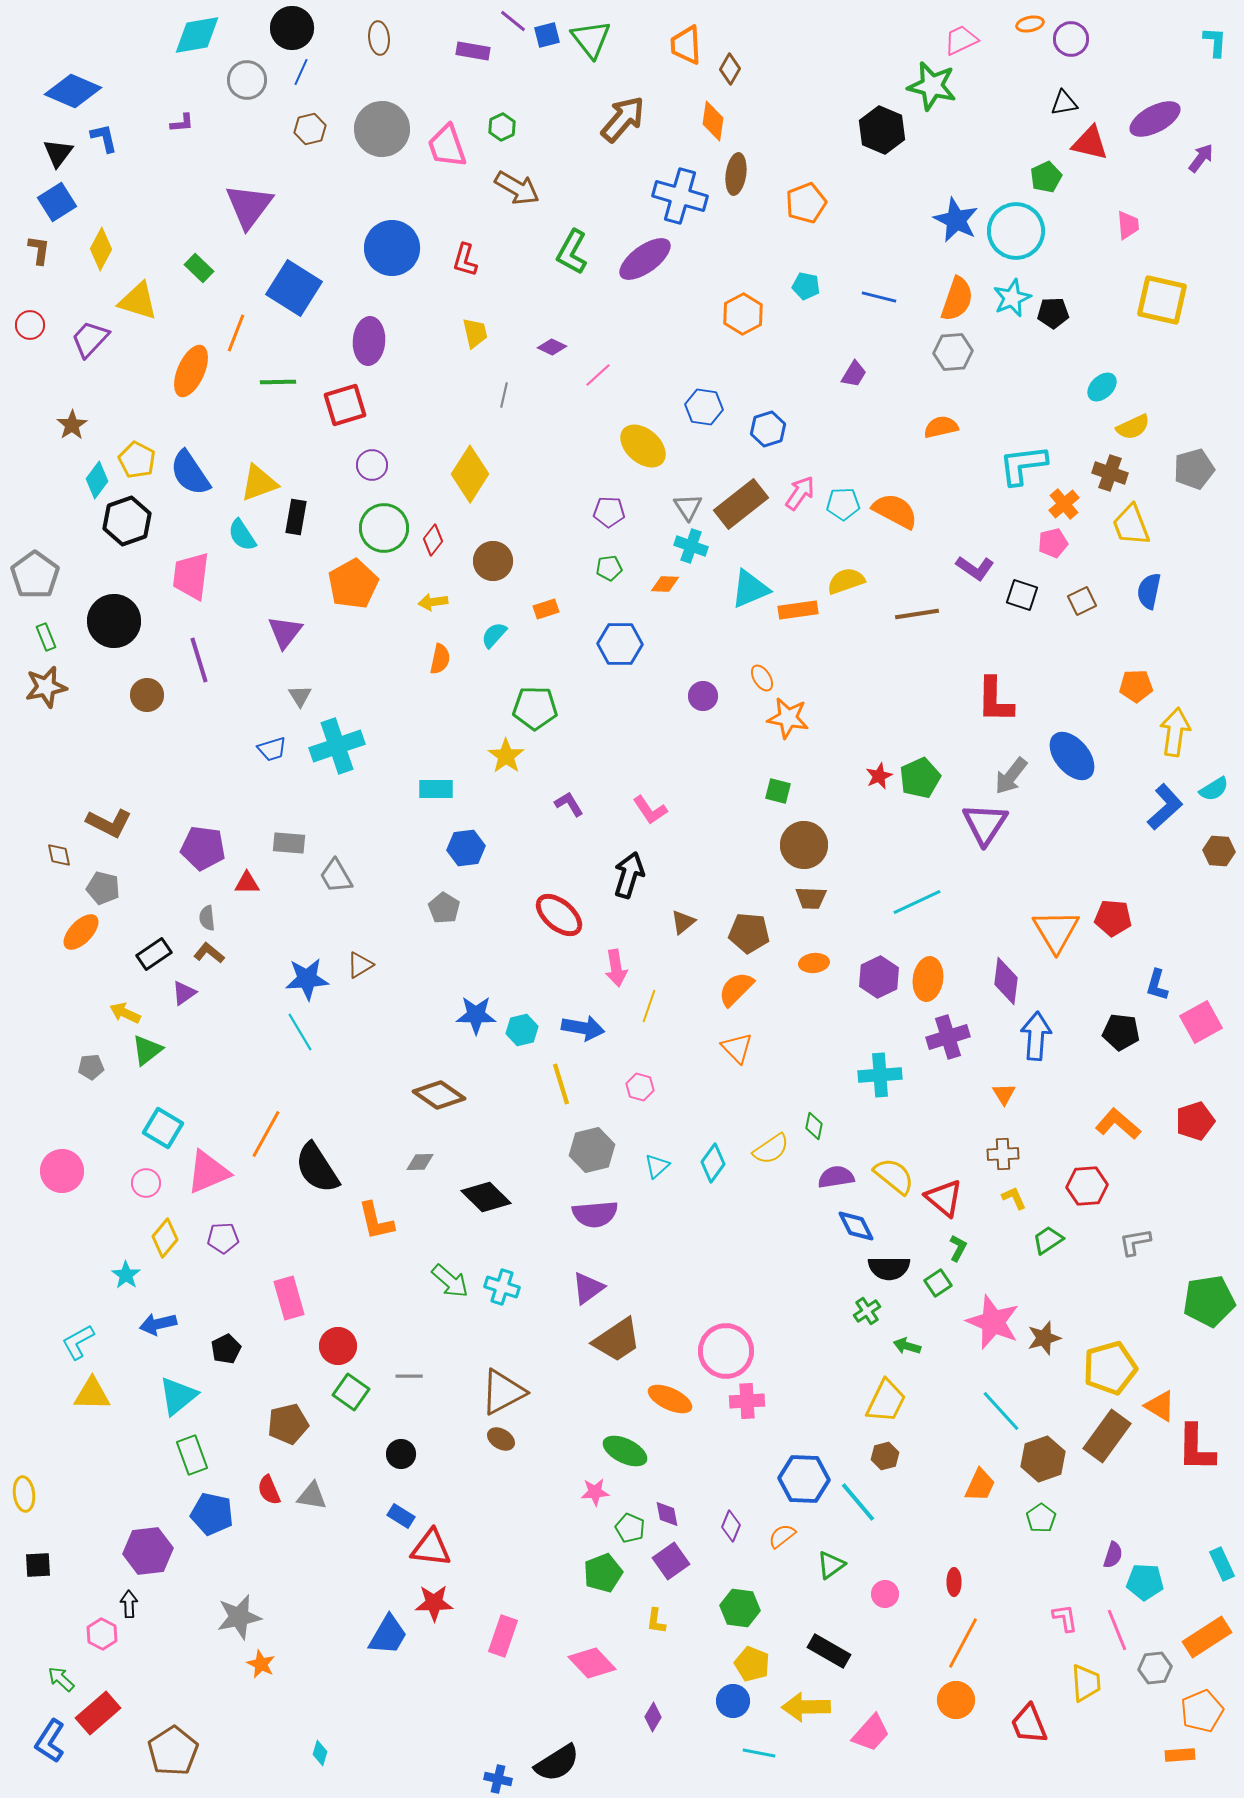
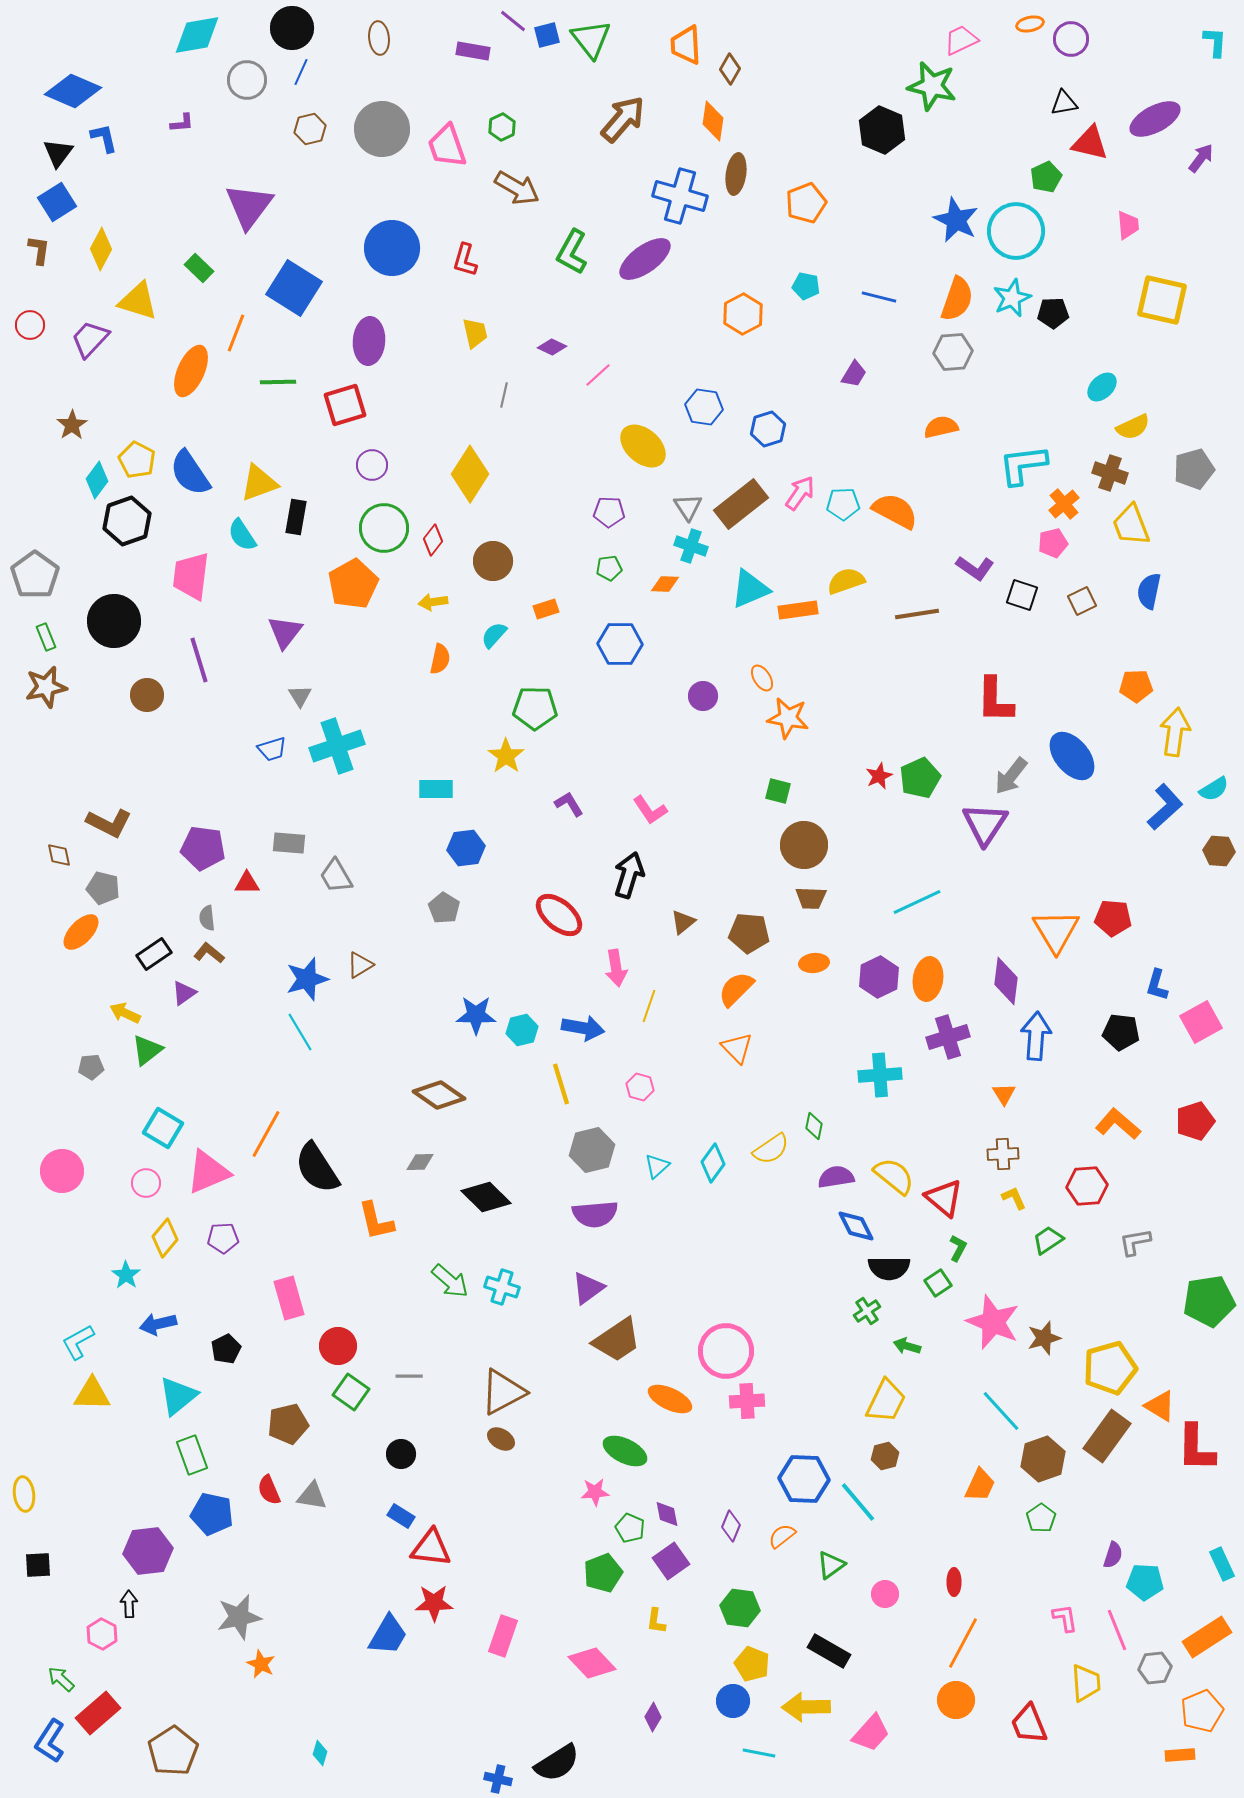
blue star at (307, 979): rotated 12 degrees counterclockwise
